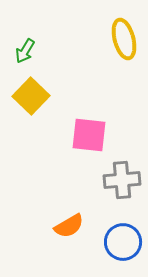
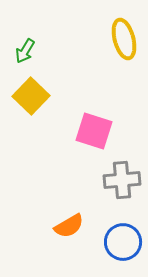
pink square: moved 5 px right, 4 px up; rotated 12 degrees clockwise
